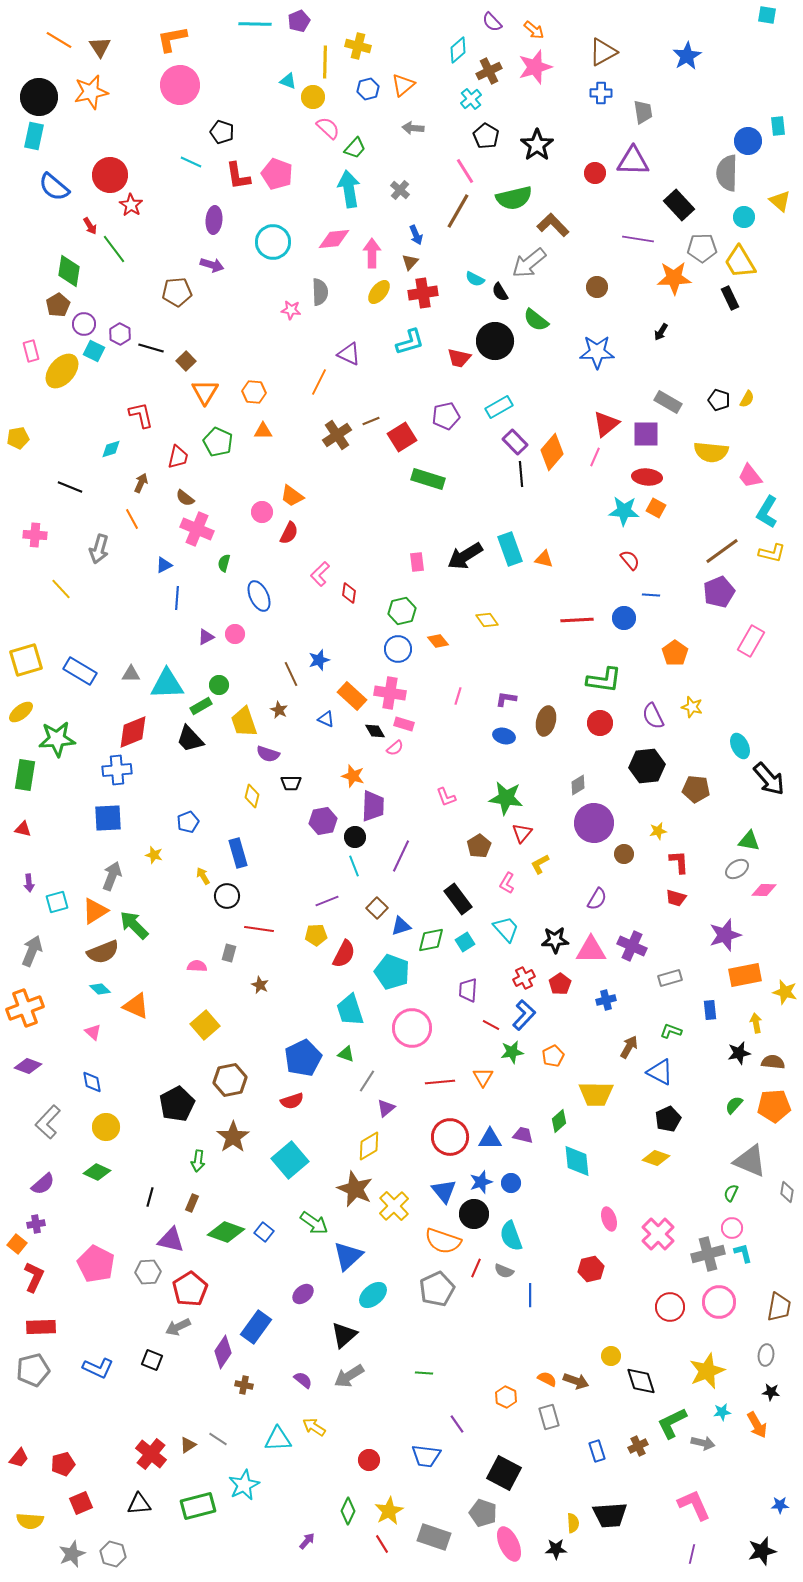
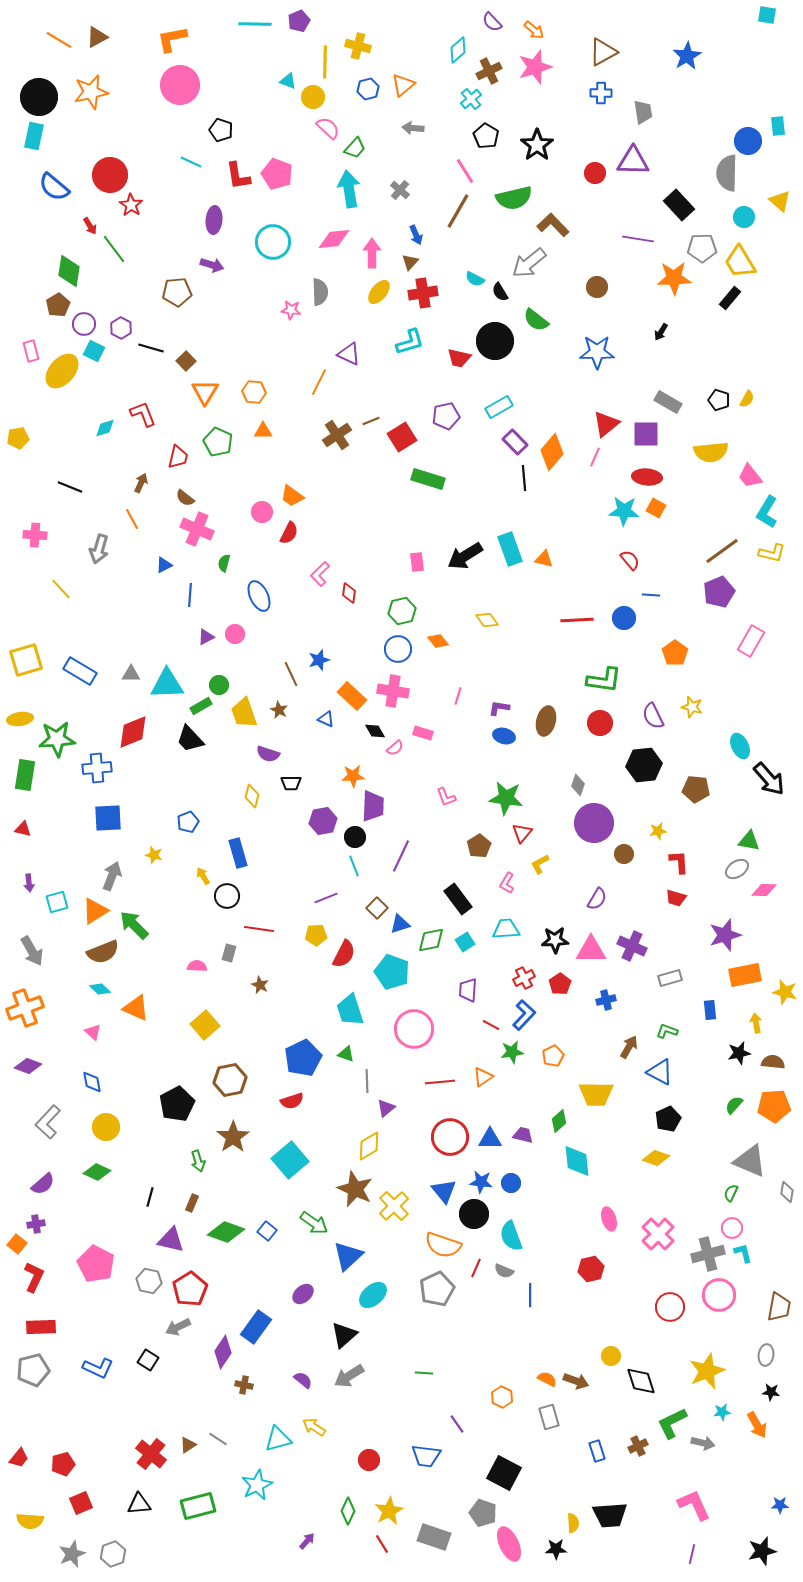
brown triangle at (100, 47): moved 3 px left, 10 px up; rotated 35 degrees clockwise
black pentagon at (222, 132): moved 1 px left, 2 px up
black rectangle at (730, 298): rotated 65 degrees clockwise
purple hexagon at (120, 334): moved 1 px right, 6 px up
red L-shape at (141, 415): moved 2 px right, 1 px up; rotated 8 degrees counterclockwise
cyan diamond at (111, 449): moved 6 px left, 21 px up
yellow semicircle at (711, 452): rotated 12 degrees counterclockwise
black line at (521, 474): moved 3 px right, 4 px down
blue line at (177, 598): moved 13 px right, 3 px up
pink cross at (390, 693): moved 3 px right, 2 px up
purple L-shape at (506, 699): moved 7 px left, 9 px down
yellow ellipse at (21, 712): moved 1 px left, 7 px down; rotated 30 degrees clockwise
yellow trapezoid at (244, 722): moved 9 px up
pink rectangle at (404, 724): moved 19 px right, 9 px down
black hexagon at (647, 766): moved 3 px left, 1 px up
blue cross at (117, 770): moved 20 px left, 2 px up
orange star at (353, 776): rotated 20 degrees counterclockwise
gray diamond at (578, 785): rotated 40 degrees counterclockwise
purple line at (327, 901): moved 1 px left, 3 px up
blue triangle at (401, 926): moved 1 px left, 2 px up
cyan trapezoid at (506, 929): rotated 52 degrees counterclockwise
gray arrow at (32, 951): rotated 128 degrees clockwise
orange triangle at (136, 1006): moved 2 px down
pink circle at (412, 1028): moved 2 px right, 1 px down
green L-shape at (671, 1031): moved 4 px left
orange triangle at (483, 1077): rotated 25 degrees clockwise
gray line at (367, 1081): rotated 35 degrees counterclockwise
green arrow at (198, 1161): rotated 25 degrees counterclockwise
blue star at (481, 1182): rotated 25 degrees clockwise
blue square at (264, 1232): moved 3 px right, 1 px up
orange semicircle at (443, 1241): moved 4 px down
gray hexagon at (148, 1272): moved 1 px right, 9 px down; rotated 15 degrees clockwise
pink circle at (719, 1302): moved 7 px up
black square at (152, 1360): moved 4 px left; rotated 10 degrees clockwise
orange hexagon at (506, 1397): moved 4 px left
cyan triangle at (278, 1439): rotated 12 degrees counterclockwise
cyan star at (244, 1485): moved 13 px right
gray hexagon at (113, 1554): rotated 25 degrees clockwise
